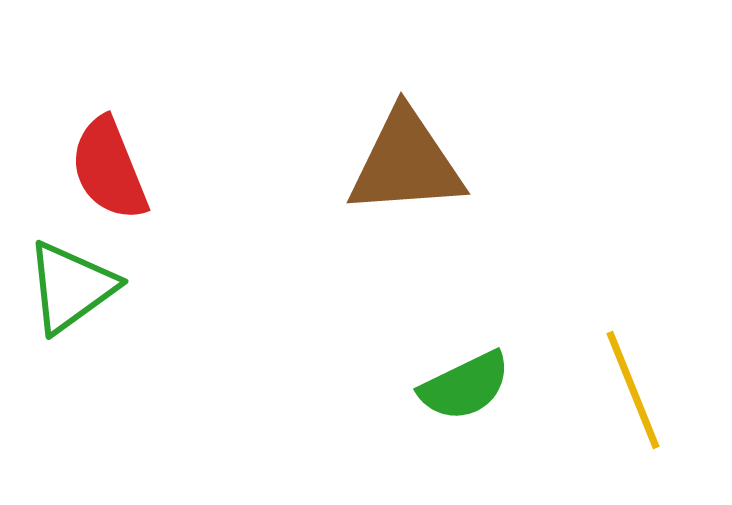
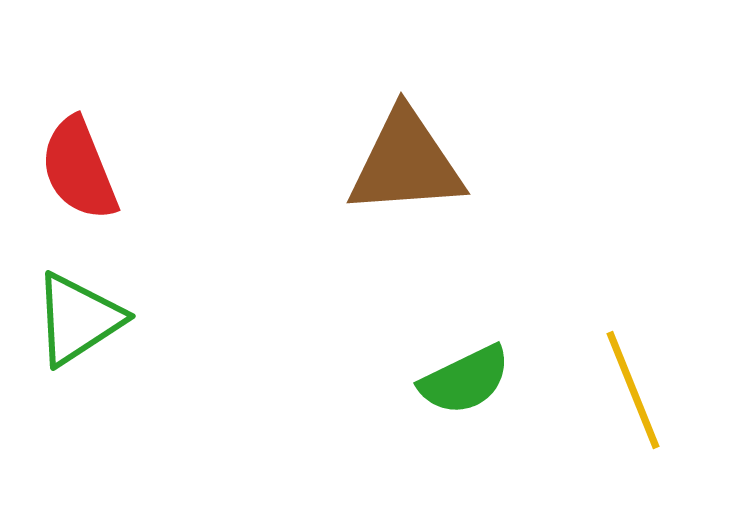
red semicircle: moved 30 px left
green triangle: moved 7 px right, 32 px down; rotated 3 degrees clockwise
green semicircle: moved 6 px up
